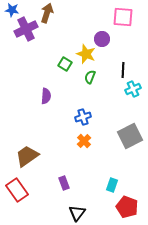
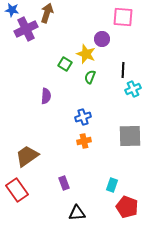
gray square: rotated 25 degrees clockwise
orange cross: rotated 32 degrees clockwise
black triangle: rotated 48 degrees clockwise
